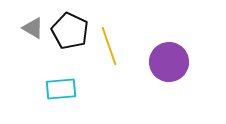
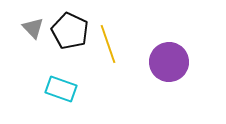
gray triangle: rotated 15 degrees clockwise
yellow line: moved 1 px left, 2 px up
cyan rectangle: rotated 24 degrees clockwise
